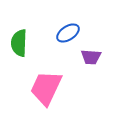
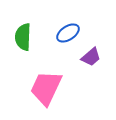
green semicircle: moved 4 px right, 6 px up
purple trapezoid: rotated 45 degrees counterclockwise
